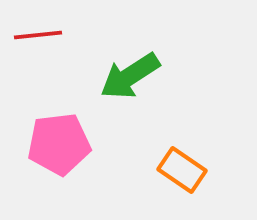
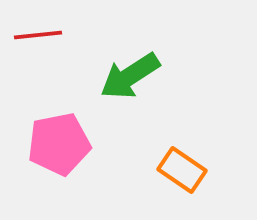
pink pentagon: rotated 4 degrees counterclockwise
